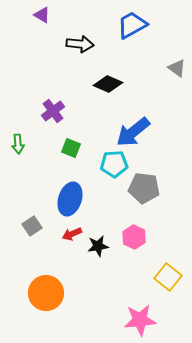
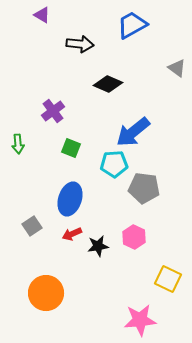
yellow square: moved 2 px down; rotated 12 degrees counterclockwise
